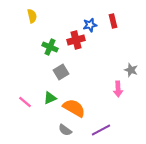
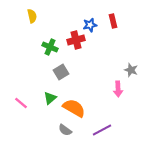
green triangle: rotated 16 degrees counterclockwise
pink line: moved 4 px left, 1 px down
purple line: moved 1 px right
